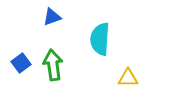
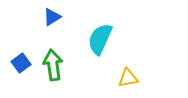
blue triangle: rotated 12 degrees counterclockwise
cyan semicircle: rotated 20 degrees clockwise
yellow triangle: rotated 10 degrees counterclockwise
